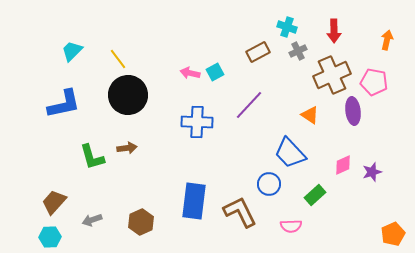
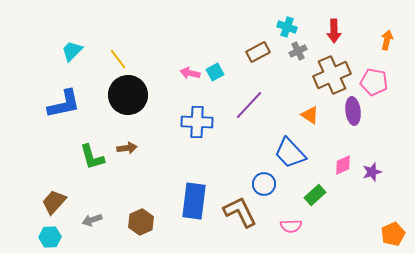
blue circle: moved 5 px left
